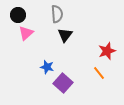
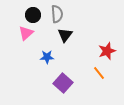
black circle: moved 15 px right
blue star: moved 10 px up; rotated 16 degrees counterclockwise
